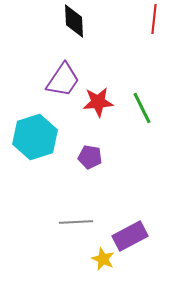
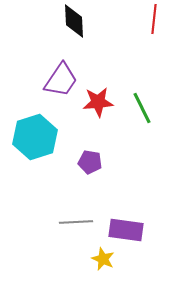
purple trapezoid: moved 2 px left
purple pentagon: moved 5 px down
purple rectangle: moved 4 px left, 6 px up; rotated 36 degrees clockwise
